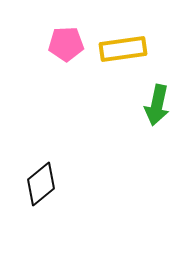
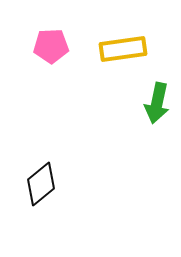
pink pentagon: moved 15 px left, 2 px down
green arrow: moved 2 px up
